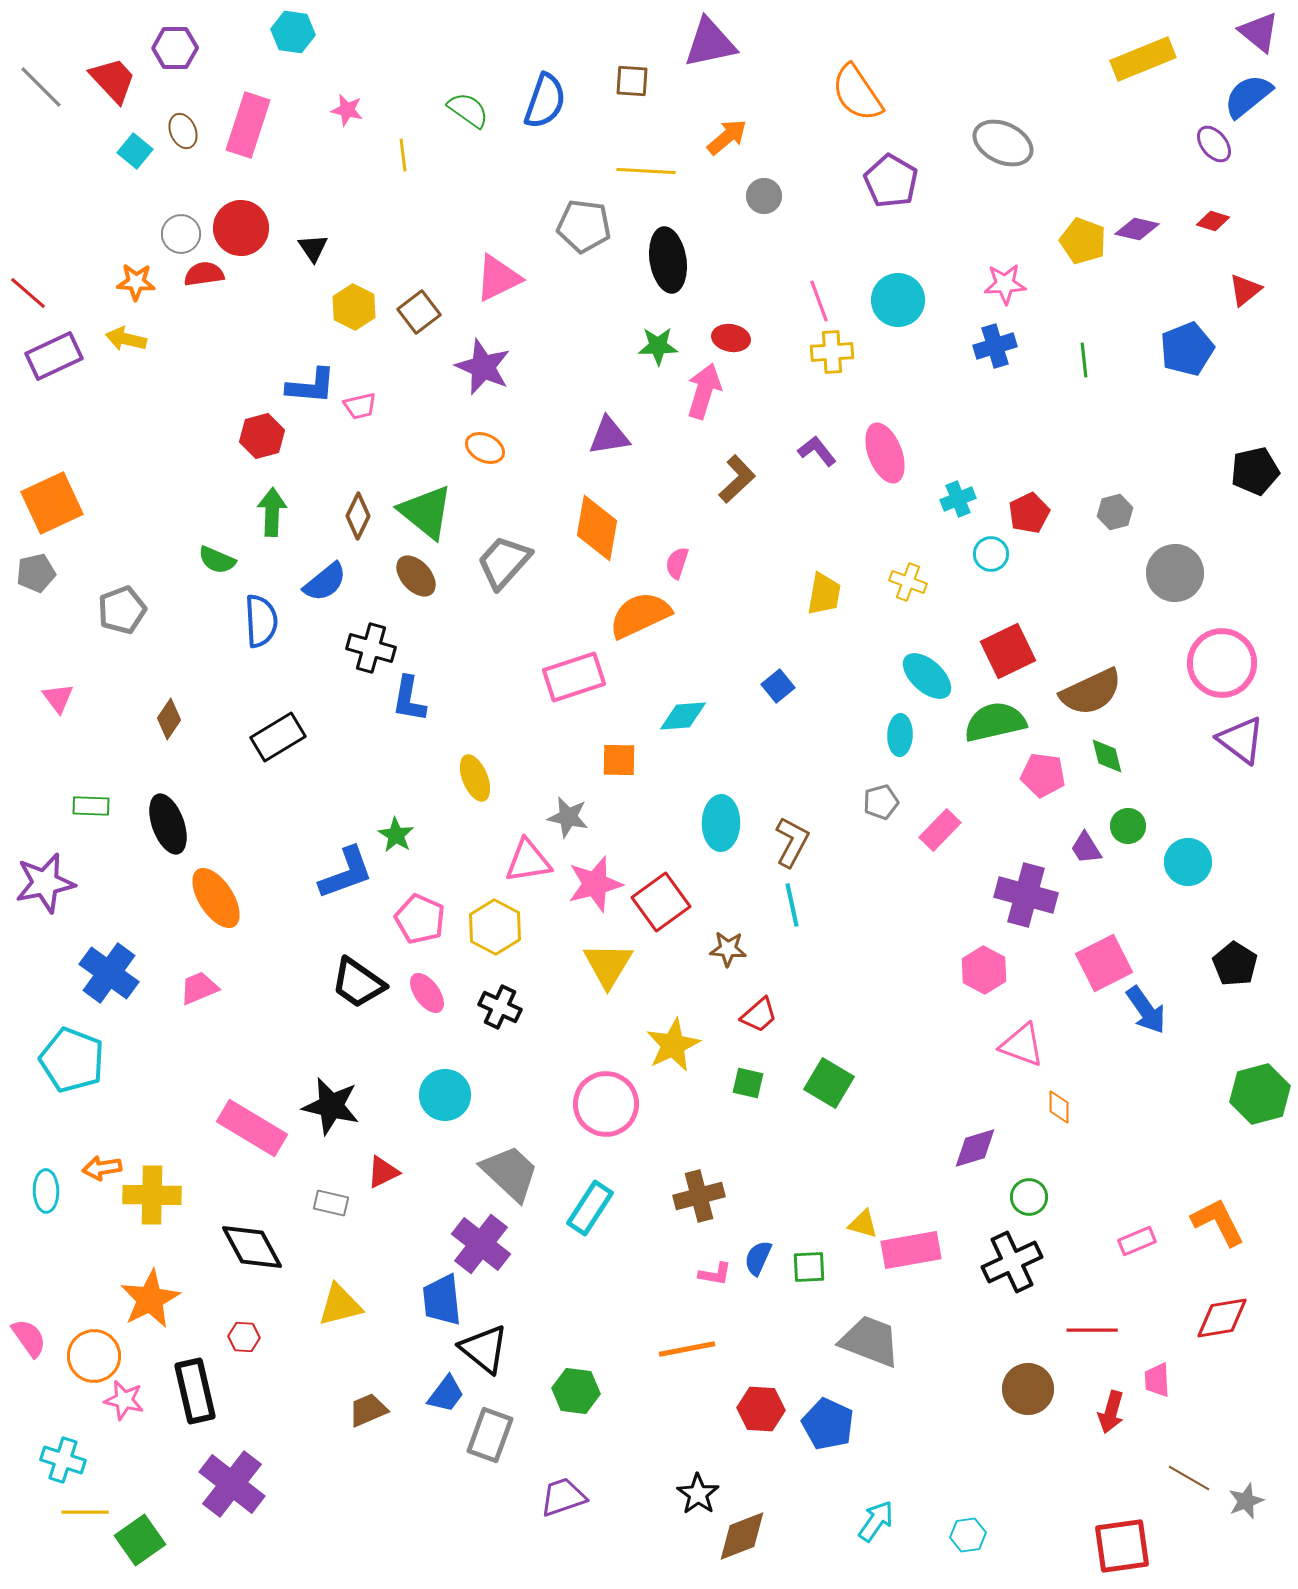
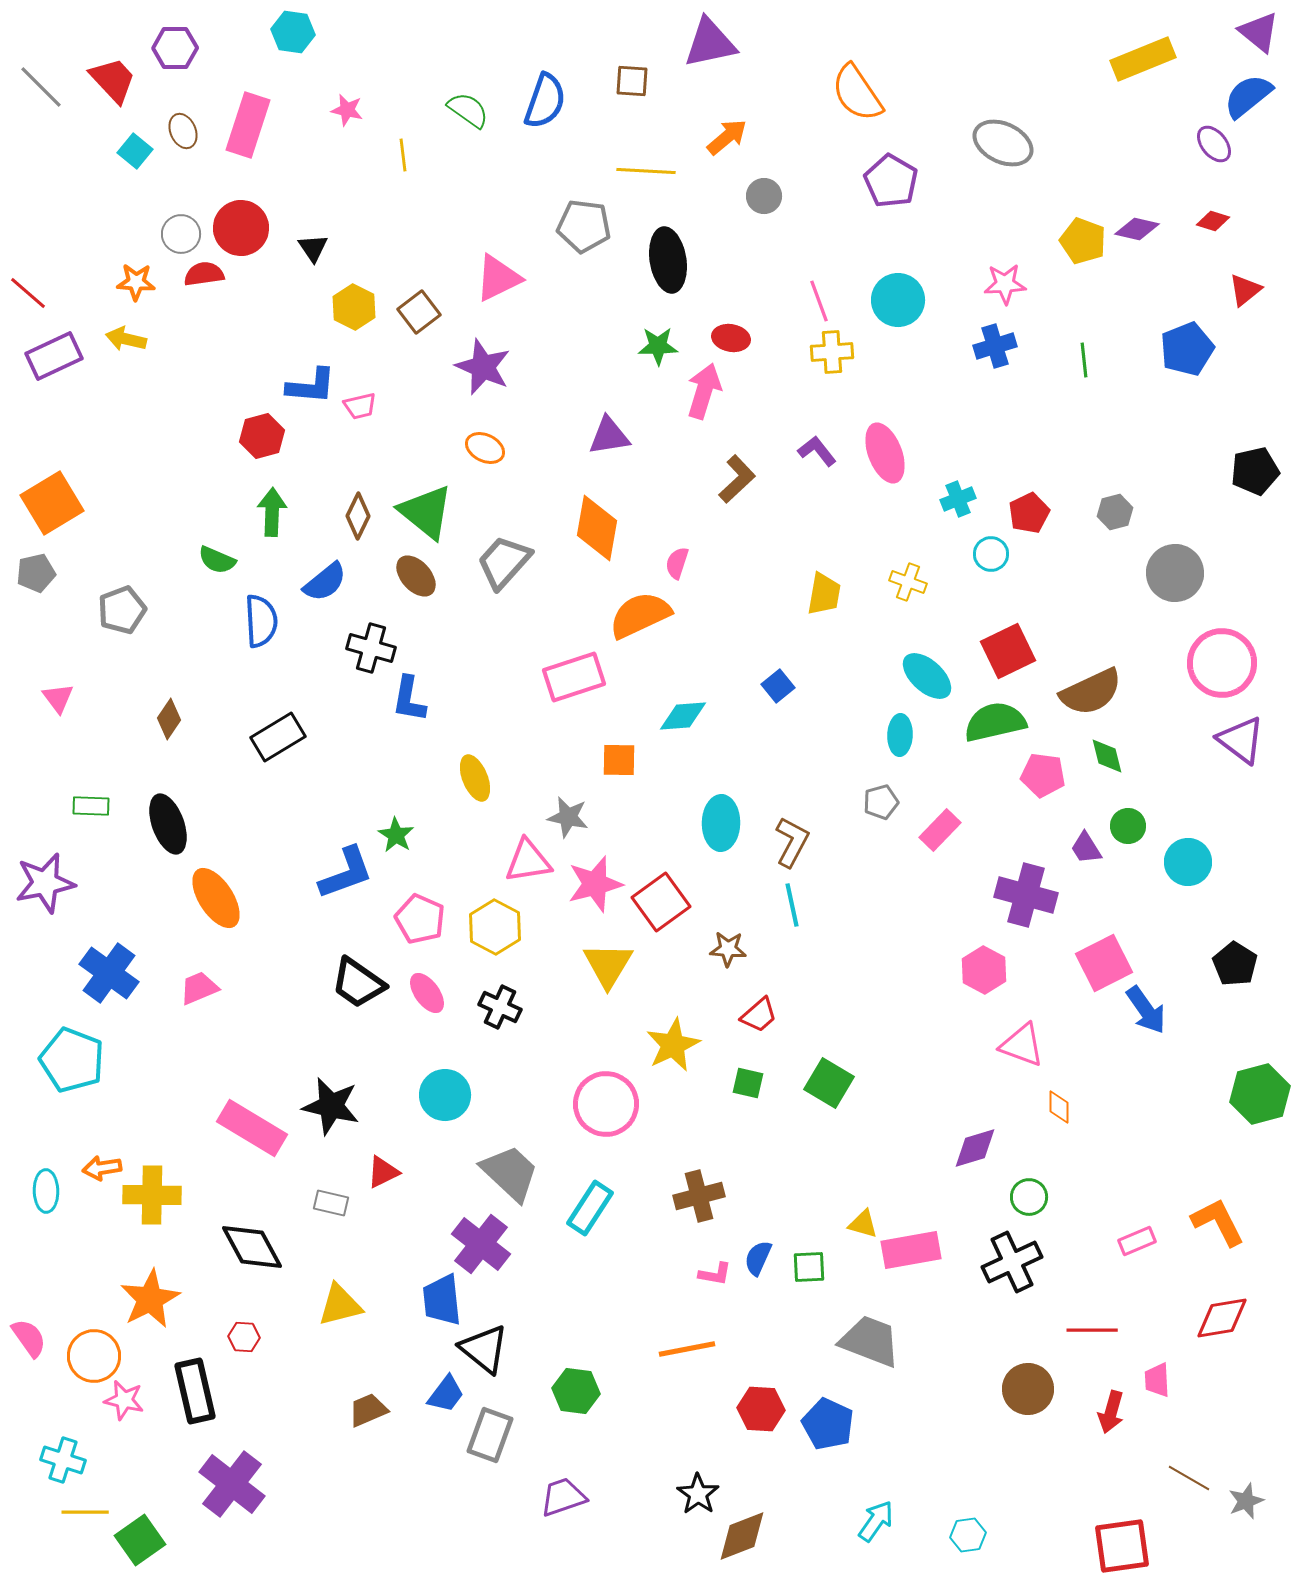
orange square at (52, 503): rotated 6 degrees counterclockwise
